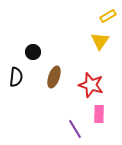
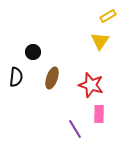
brown ellipse: moved 2 px left, 1 px down
